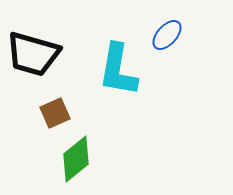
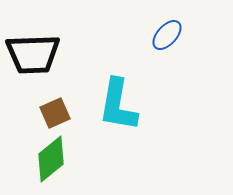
black trapezoid: rotated 18 degrees counterclockwise
cyan L-shape: moved 35 px down
green diamond: moved 25 px left
